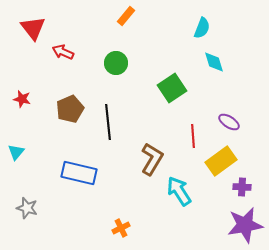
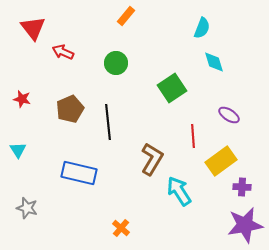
purple ellipse: moved 7 px up
cyan triangle: moved 2 px right, 2 px up; rotated 12 degrees counterclockwise
orange cross: rotated 24 degrees counterclockwise
